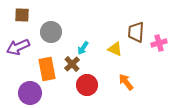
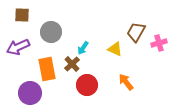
brown trapezoid: rotated 25 degrees clockwise
